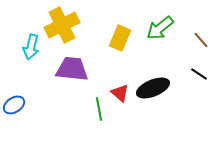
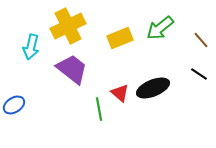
yellow cross: moved 6 px right, 1 px down
yellow rectangle: rotated 45 degrees clockwise
purple trapezoid: rotated 32 degrees clockwise
